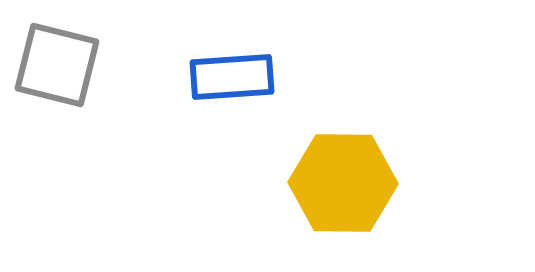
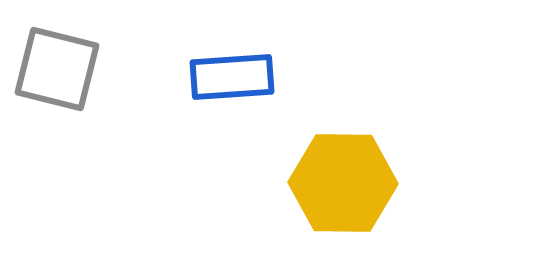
gray square: moved 4 px down
